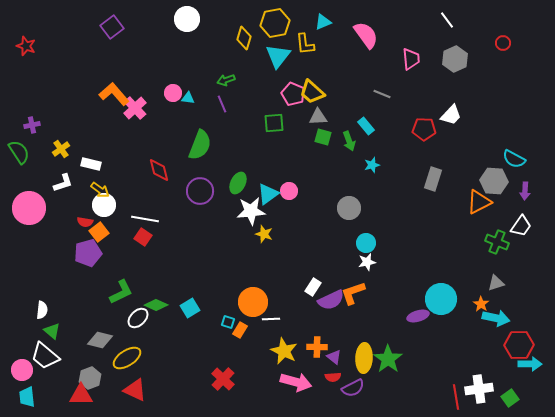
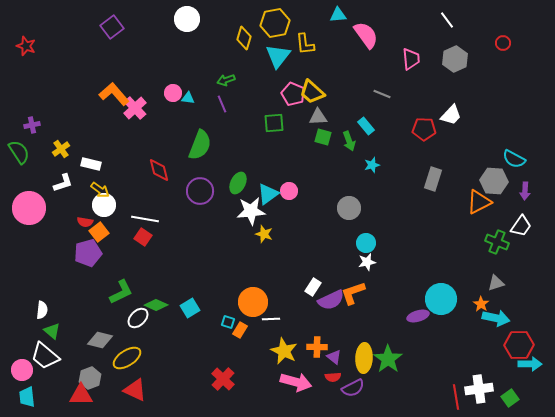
cyan triangle at (323, 22): moved 15 px right, 7 px up; rotated 18 degrees clockwise
